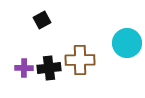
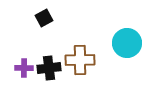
black square: moved 2 px right, 2 px up
